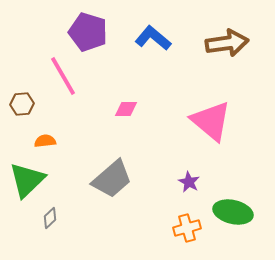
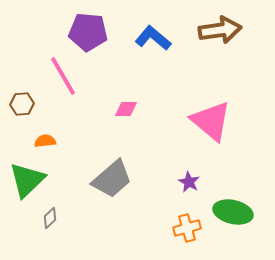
purple pentagon: rotated 12 degrees counterclockwise
brown arrow: moved 7 px left, 13 px up
